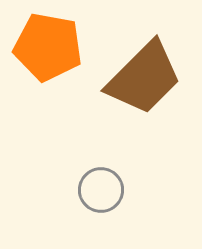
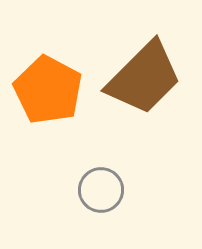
orange pentagon: moved 43 px down; rotated 18 degrees clockwise
